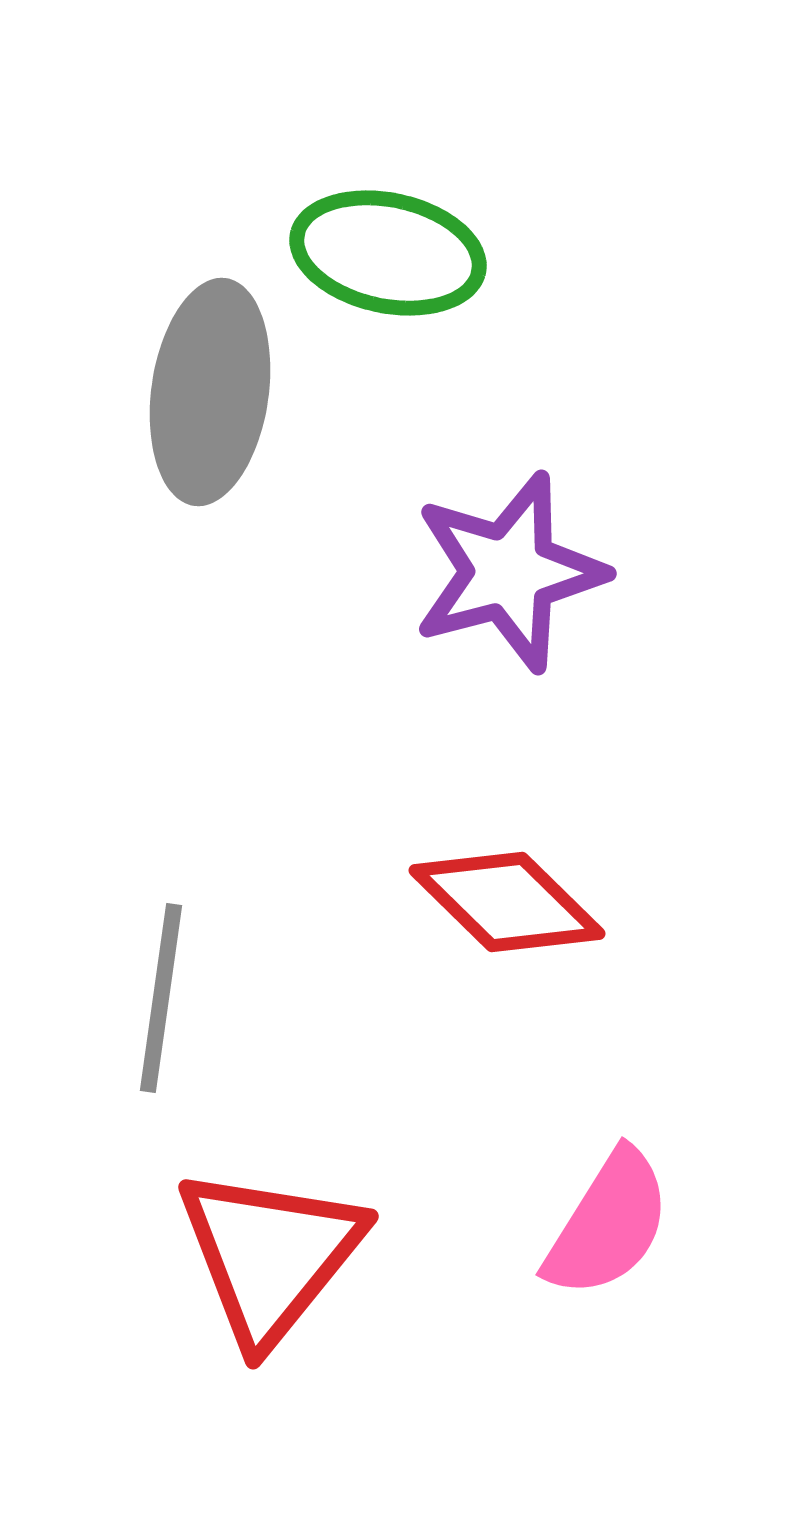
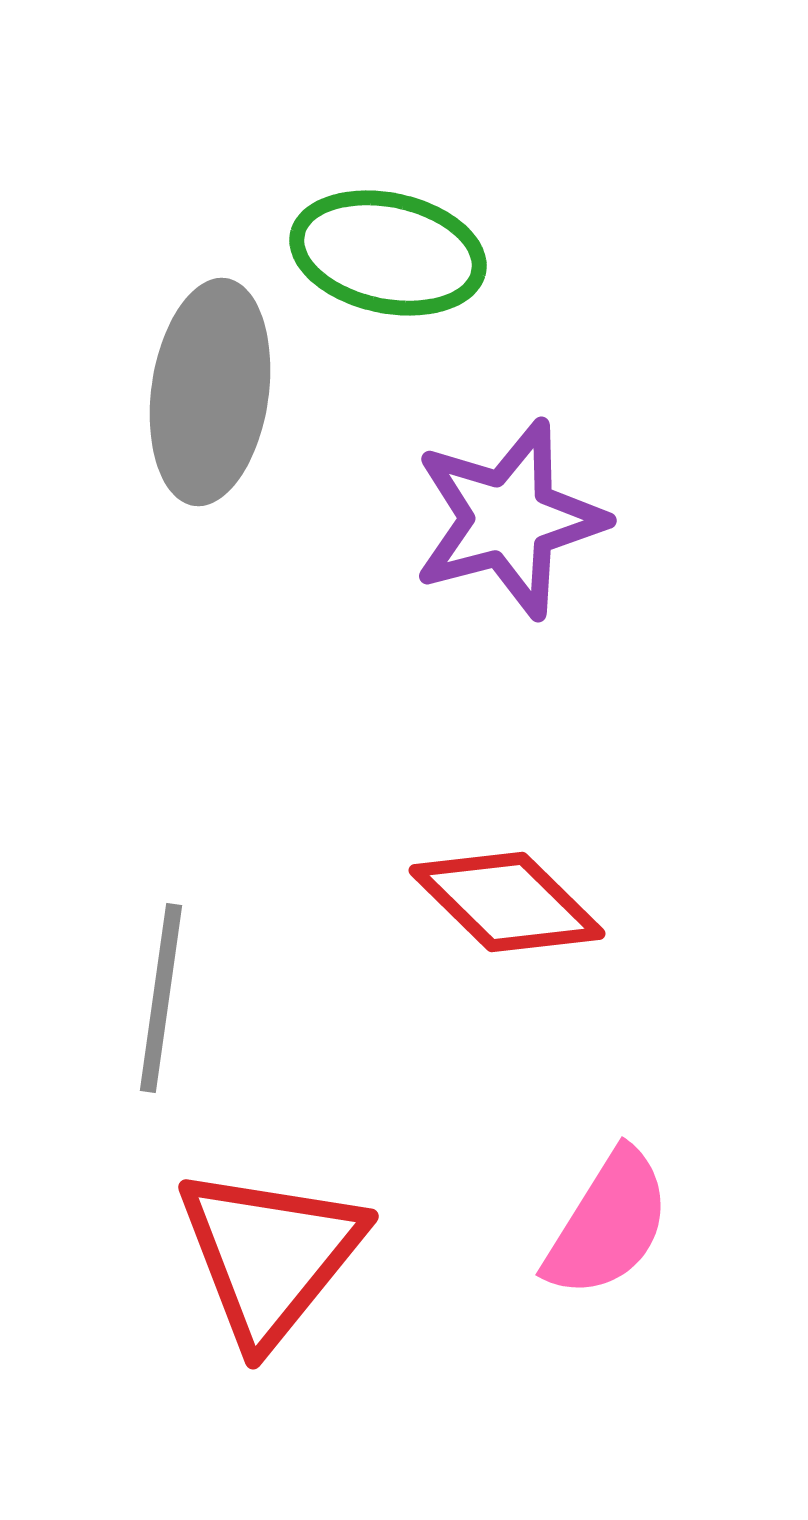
purple star: moved 53 px up
